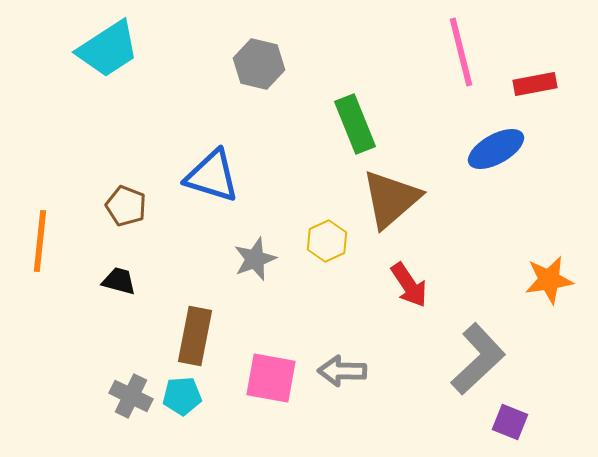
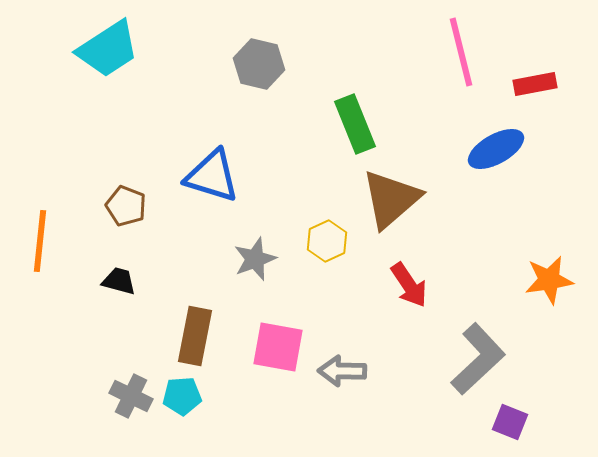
pink square: moved 7 px right, 31 px up
